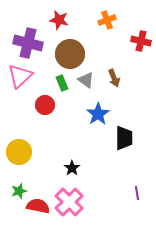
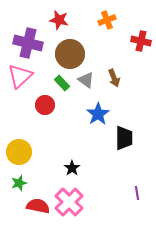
green rectangle: rotated 21 degrees counterclockwise
green star: moved 8 px up
